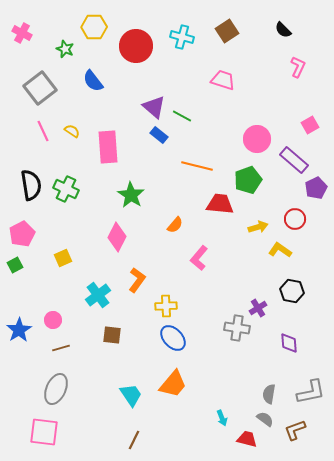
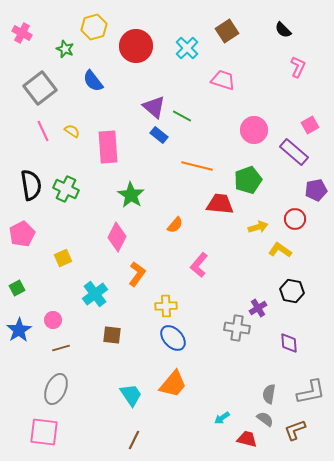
yellow hexagon at (94, 27): rotated 15 degrees counterclockwise
cyan cross at (182, 37): moved 5 px right, 11 px down; rotated 30 degrees clockwise
pink circle at (257, 139): moved 3 px left, 9 px up
purple rectangle at (294, 160): moved 8 px up
purple pentagon at (316, 188): moved 2 px down; rotated 15 degrees clockwise
pink L-shape at (199, 258): moved 7 px down
green square at (15, 265): moved 2 px right, 23 px down
orange L-shape at (137, 280): moved 6 px up
cyan cross at (98, 295): moved 3 px left, 1 px up
cyan arrow at (222, 418): rotated 77 degrees clockwise
